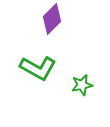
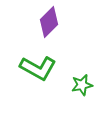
purple diamond: moved 3 px left, 3 px down
